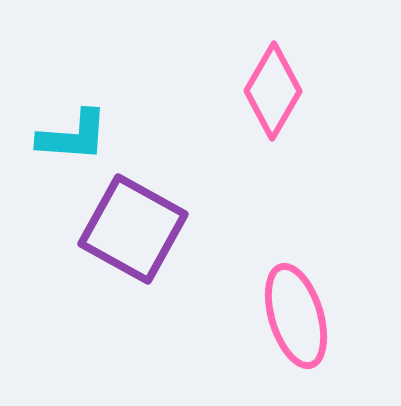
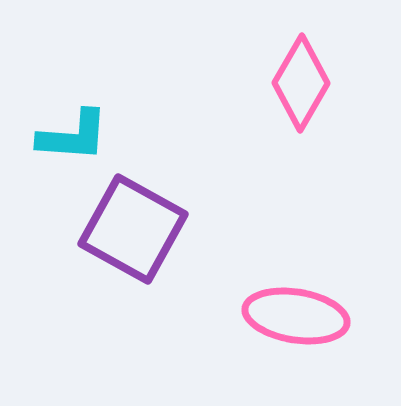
pink diamond: moved 28 px right, 8 px up
pink ellipse: rotated 64 degrees counterclockwise
